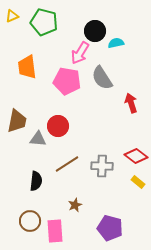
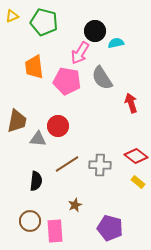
orange trapezoid: moved 7 px right
gray cross: moved 2 px left, 1 px up
